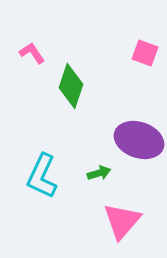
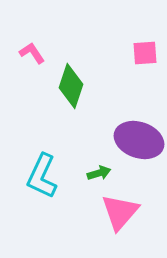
pink square: rotated 24 degrees counterclockwise
pink triangle: moved 2 px left, 9 px up
